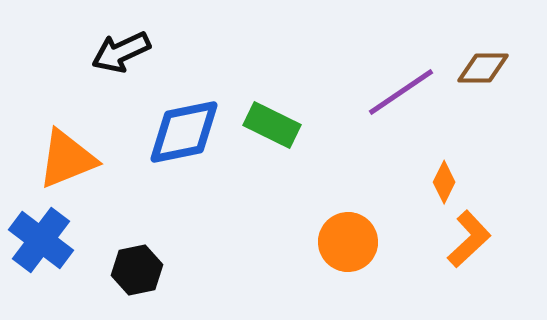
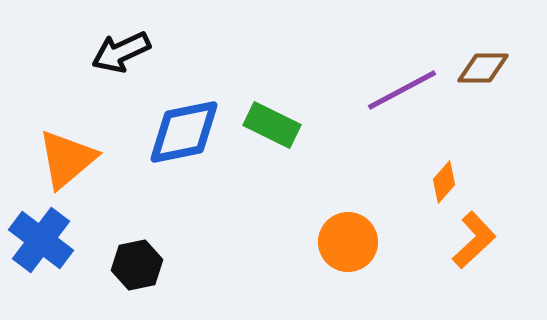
purple line: moved 1 px right, 2 px up; rotated 6 degrees clockwise
orange triangle: rotated 18 degrees counterclockwise
orange diamond: rotated 15 degrees clockwise
orange L-shape: moved 5 px right, 1 px down
black hexagon: moved 5 px up
